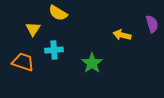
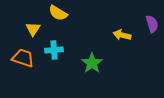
orange trapezoid: moved 4 px up
